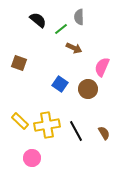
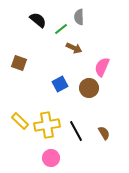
blue square: rotated 28 degrees clockwise
brown circle: moved 1 px right, 1 px up
pink circle: moved 19 px right
